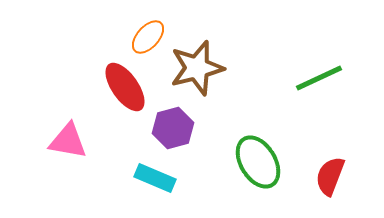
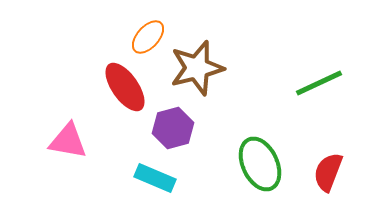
green line: moved 5 px down
green ellipse: moved 2 px right, 2 px down; rotated 6 degrees clockwise
red semicircle: moved 2 px left, 4 px up
